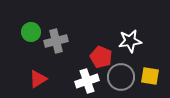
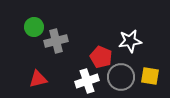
green circle: moved 3 px right, 5 px up
red triangle: rotated 18 degrees clockwise
